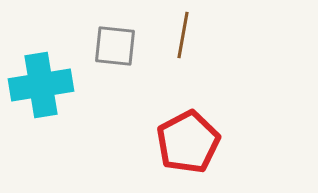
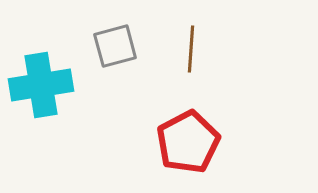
brown line: moved 8 px right, 14 px down; rotated 6 degrees counterclockwise
gray square: rotated 21 degrees counterclockwise
